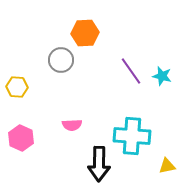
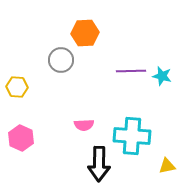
purple line: rotated 56 degrees counterclockwise
pink semicircle: moved 12 px right
